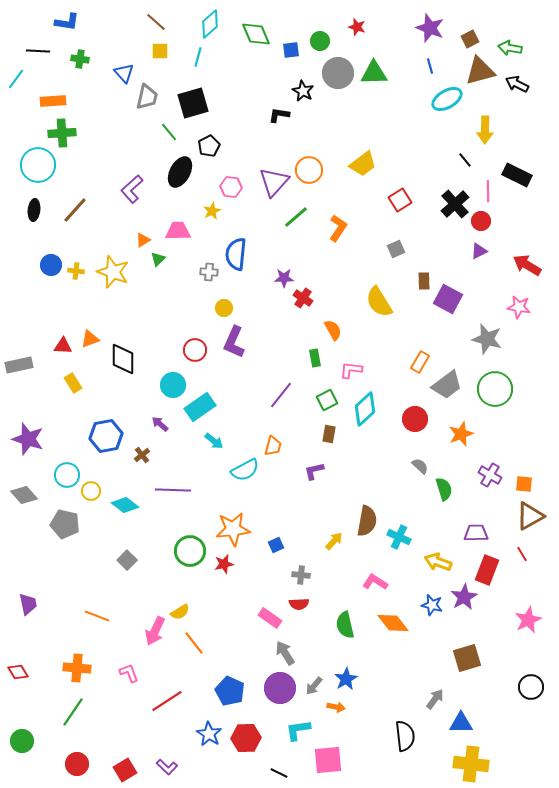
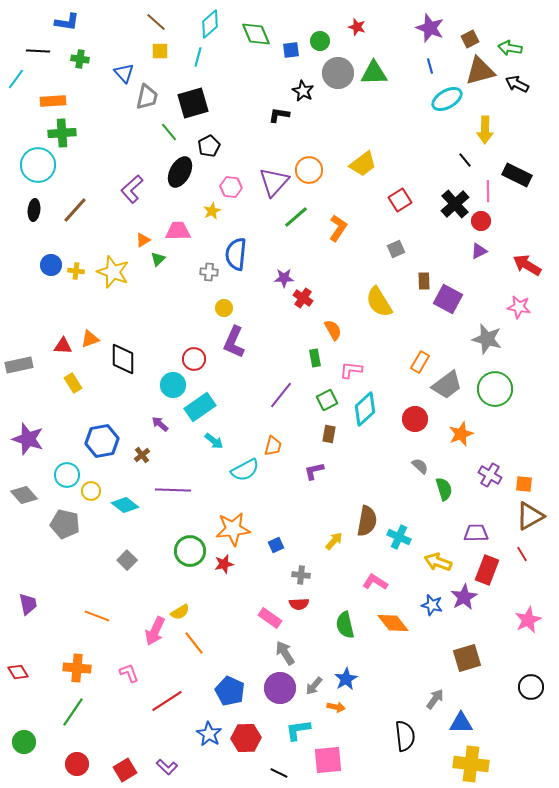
red circle at (195, 350): moved 1 px left, 9 px down
blue hexagon at (106, 436): moved 4 px left, 5 px down
green circle at (22, 741): moved 2 px right, 1 px down
